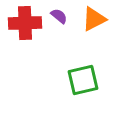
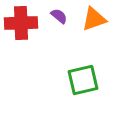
orange triangle: rotated 8 degrees clockwise
red cross: moved 4 px left
